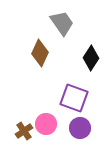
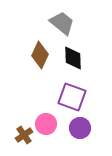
gray trapezoid: rotated 16 degrees counterclockwise
brown diamond: moved 2 px down
black diamond: moved 18 px left; rotated 35 degrees counterclockwise
purple square: moved 2 px left, 1 px up
brown cross: moved 4 px down
